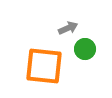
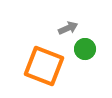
orange square: rotated 15 degrees clockwise
